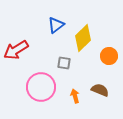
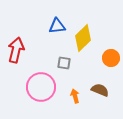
blue triangle: moved 1 px right, 1 px down; rotated 30 degrees clockwise
red arrow: rotated 135 degrees clockwise
orange circle: moved 2 px right, 2 px down
